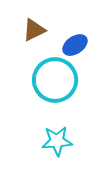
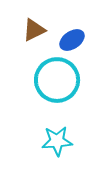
blue ellipse: moved 3 px left, 5 px up
cyan circle: moved 2 px right
